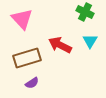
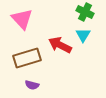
cyan triangle: moved 7 px left, 6 px up
purple semicircle: moved 2 px down; rotated 48 degrees clockwise
